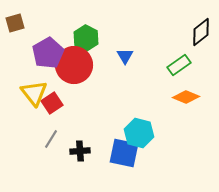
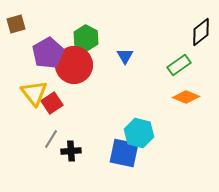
brown square: moved 1 px right, 1 px down
black cross: moved 9 px left
